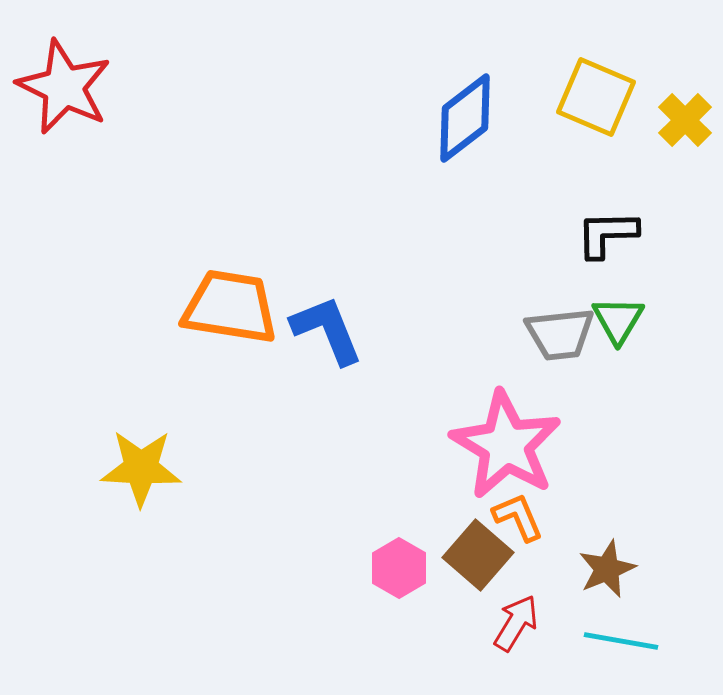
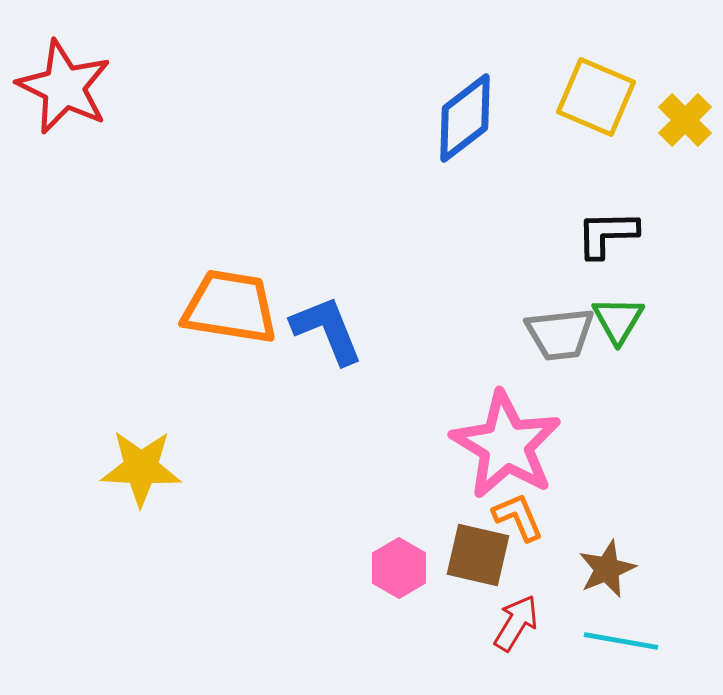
brown square: rotated 28 degrees counterclockwise
